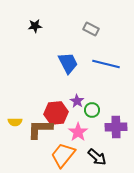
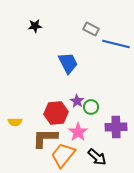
blue line: moved 10 px right, 20 px up
green circle: moved 1 px left, 3 px up
brown L-shape: moved 5 px right, 9 px down
